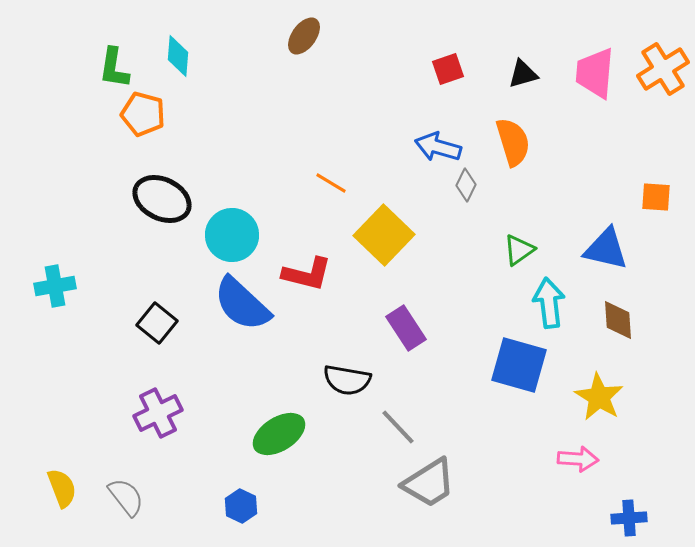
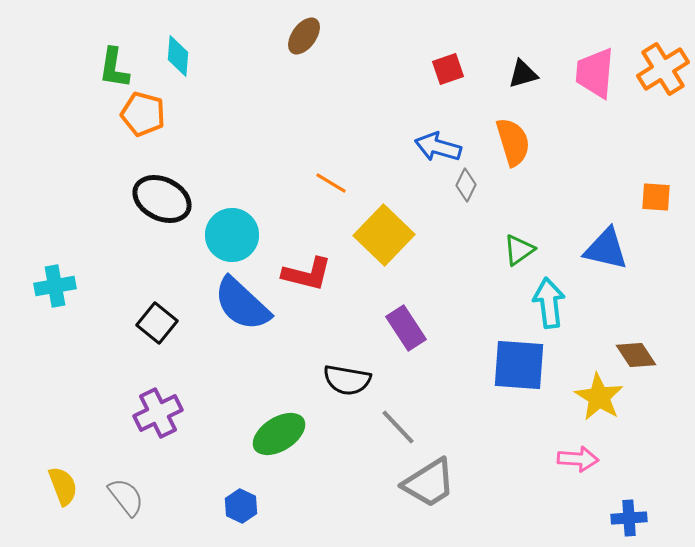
brown diamond: moved 18 px right, 35 px down; rotated 30 degrees counterclockwise
blue square: rotated 12 degrees counterclockwise
yellow semicircle: moved 1 px right, 2 px up
